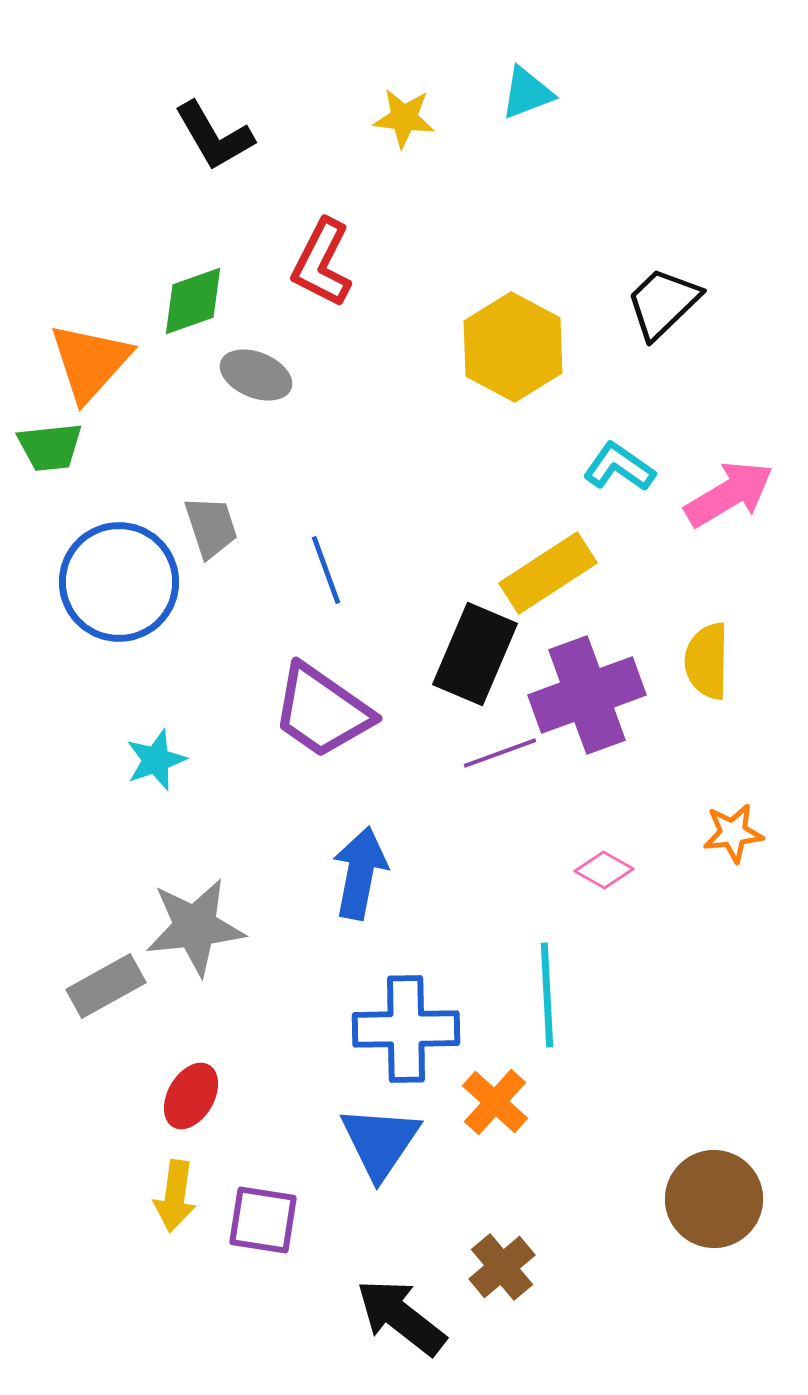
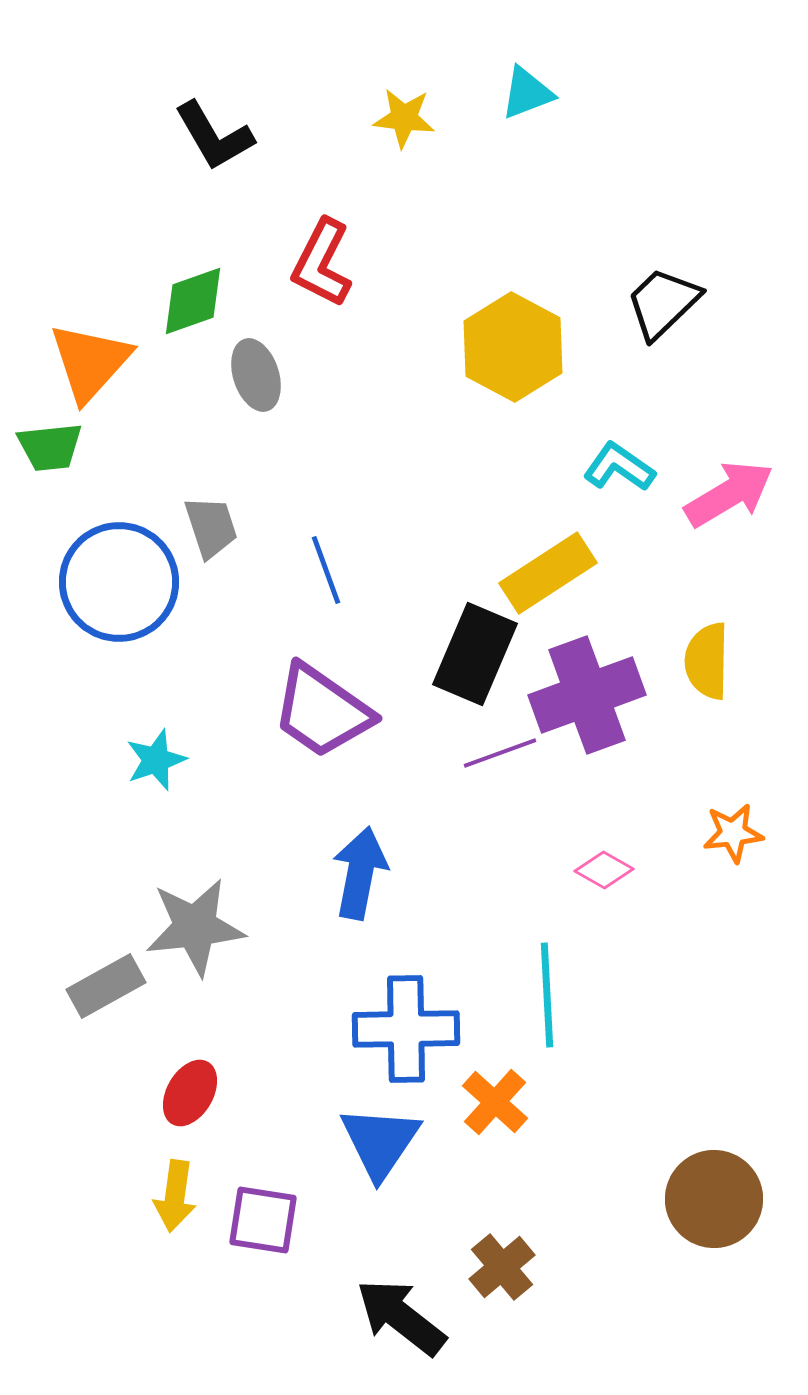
gray ellipse: rotated 50 degrees clockwise
red ellipse: moved 1 px left, 3 px up
